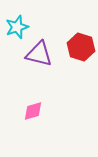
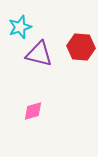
cyan star: moved 3 px right
red hexagon: rotated 12 degrees counterclockwise
